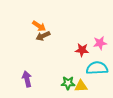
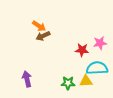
yellow triangle: moved 5 px right, 5 px up
